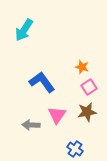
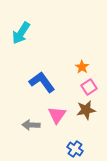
cyan arrow: moved 3 px left, 3 px down
orange star: rotated 16 degrees clockwise
brown star: moved 1 px left, 2 px up
